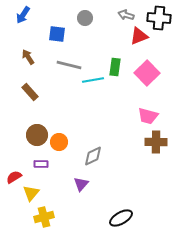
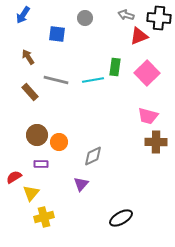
gray line: moved 13 px left, 15 px down
